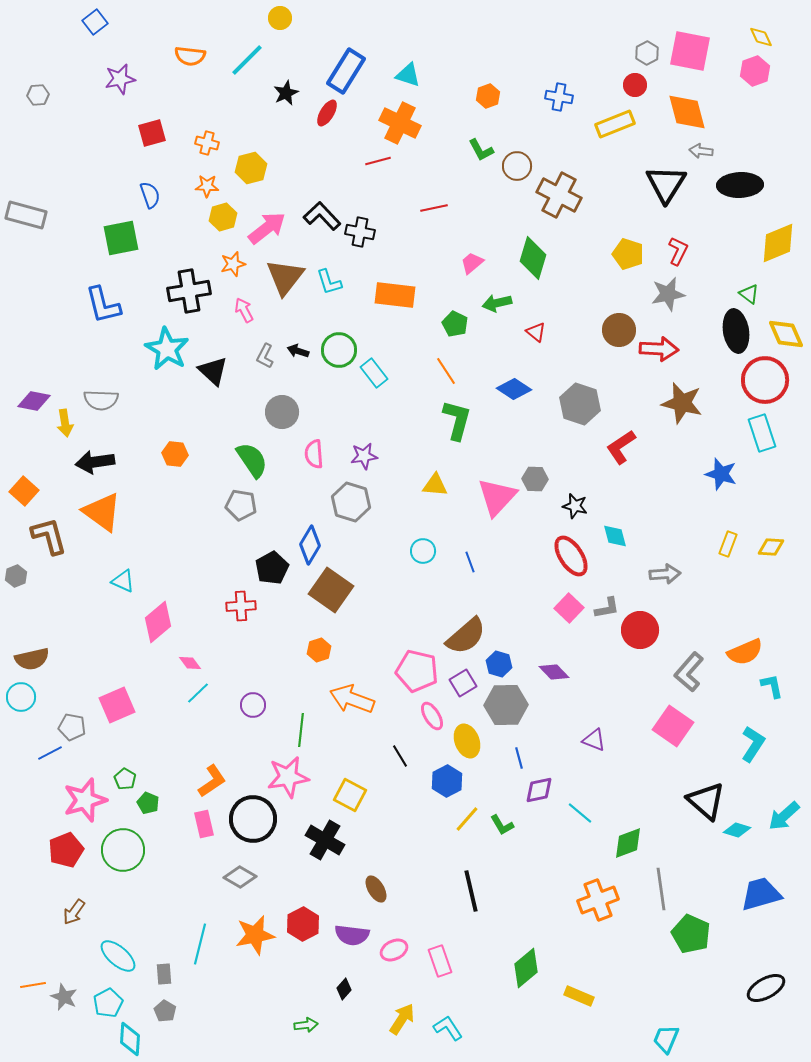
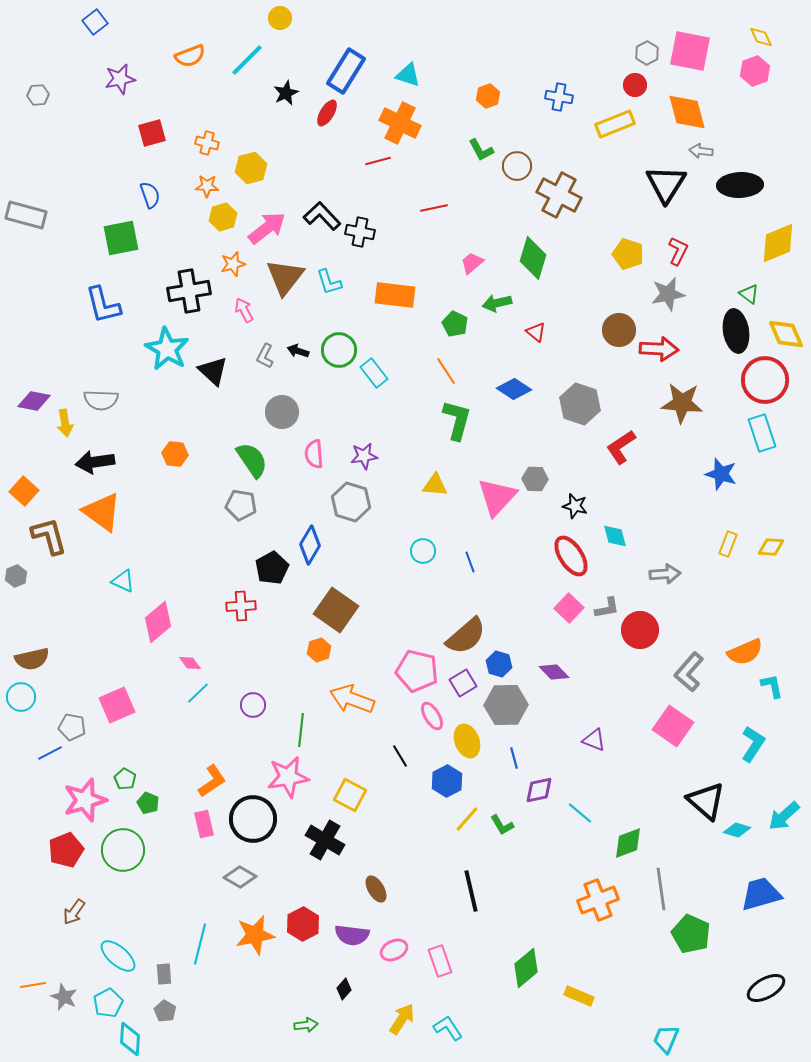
orange semicircle at (190, 56): rotated 28 degrees counterclockwise
brown star at (682, 403): rotated 9 degrees counterclockwise
brown square at (331, 590): moved 5 px right, 20 px down
blue line at (519, 758): moved 5 px left
